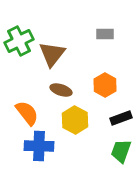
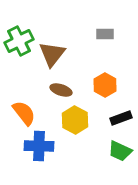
orange semicircle: moved 3 px left
green trapezoid: moved 1 px left; rotated 85 degrees counterclockwise
